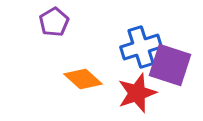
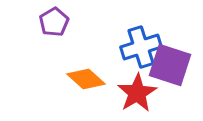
orange diamond: moved 3 px right
red star: rotated 12 degrees counterclockwise
